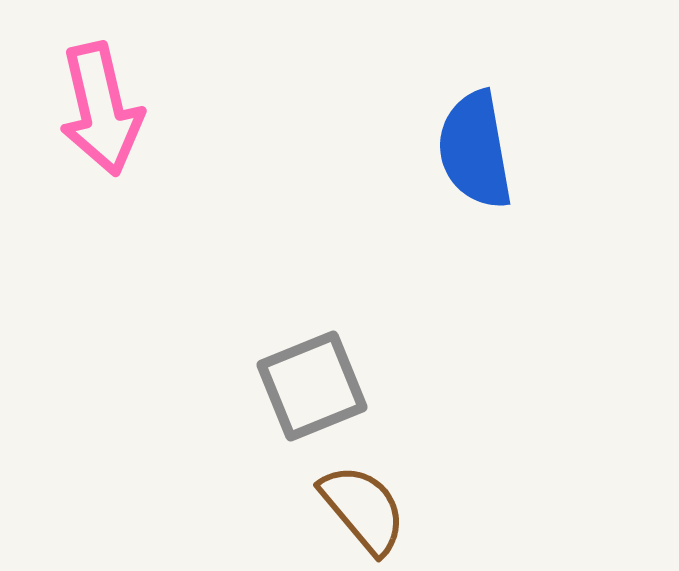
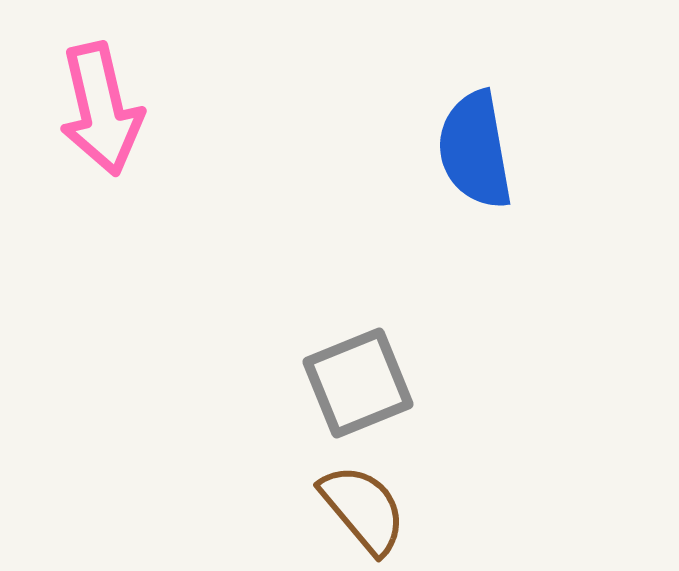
gray square: moved 46 px right, 3 px up
